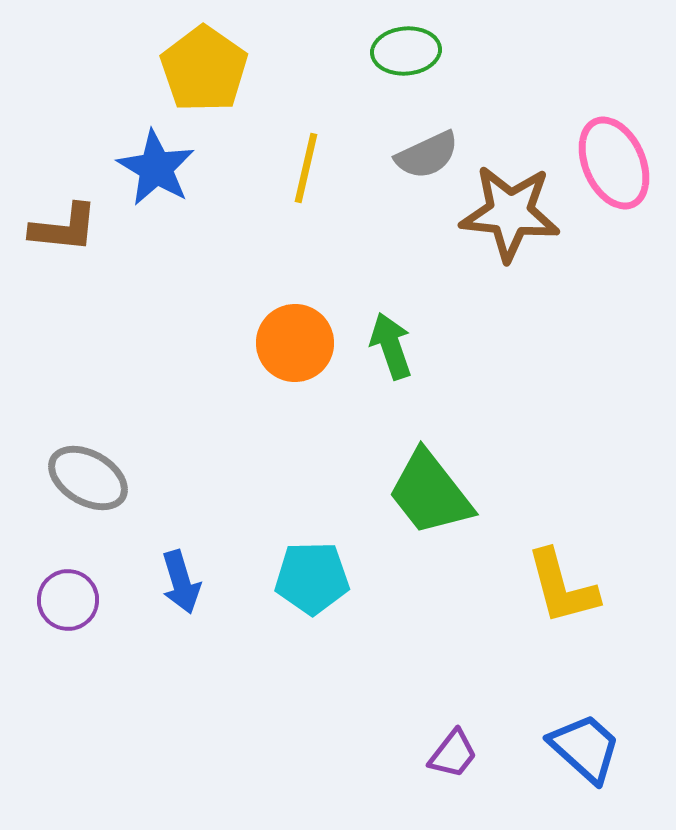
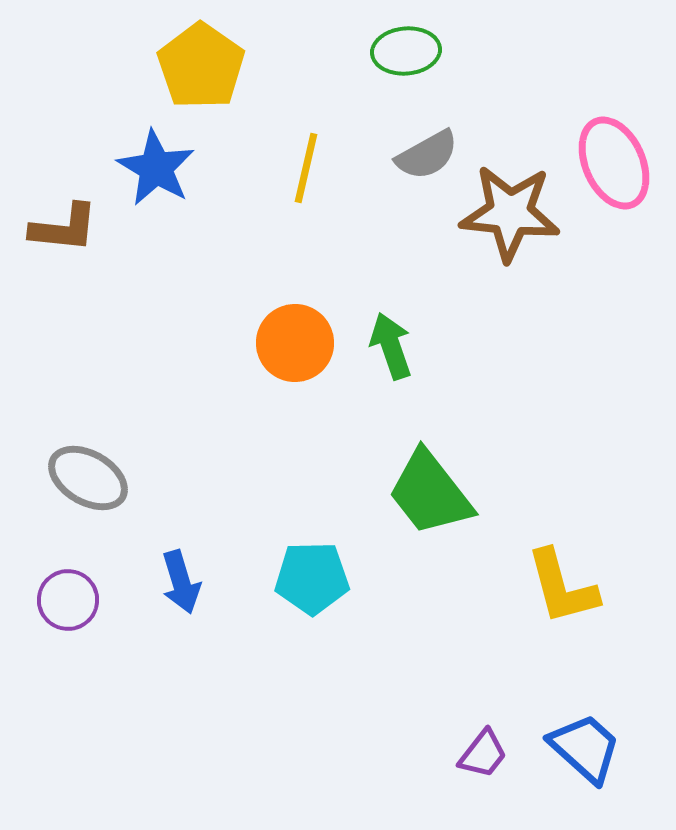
yellow pentagon: moved 3 px left, 3 px up
gray semicircle: rotated 4 degrees counterclockwise
purple trapezoid: moved 30 px right
